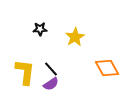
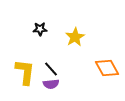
purple semicircle: rotated 28 degrees clockwise
